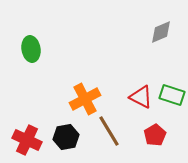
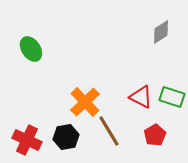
gray diamond: rotated 10 degrees counterclockwise
green ellipse: rotated 25 degrees counterclockwise
green rectangle: moved 2 px down
orange cross: moved 3 px down; rotated 16 degrees counterclockwise
